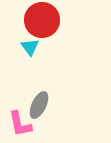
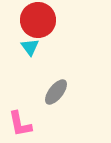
red circle: moved 4 px left
gray ellipse: moved 17 px right, 13 px up; rotated 12 degrees clockwise
